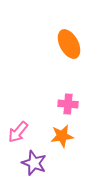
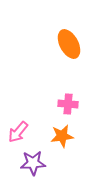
purple star: moved 1 px left; rotated 25 degrees counterclockwise
